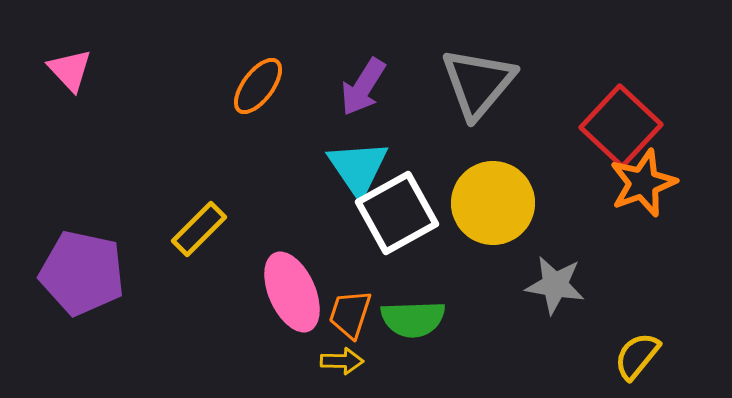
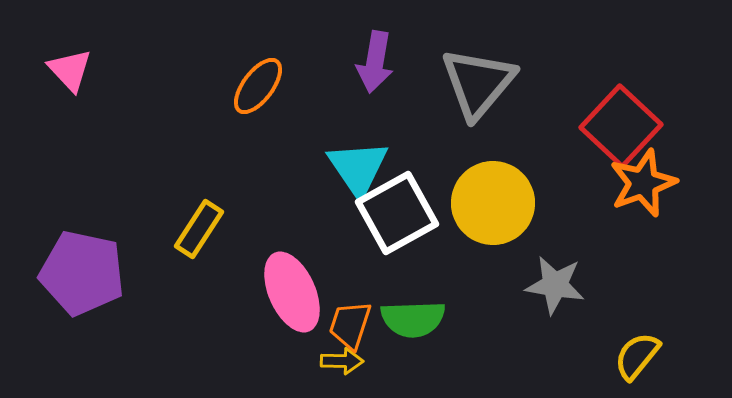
purple arrow: moved 12 px right, 25 px up; rotated 22 degrees counterclockwise
yellow rectangle: rotated 12 degrees counterclockwise
orange trapezoid: moved 11 px down
